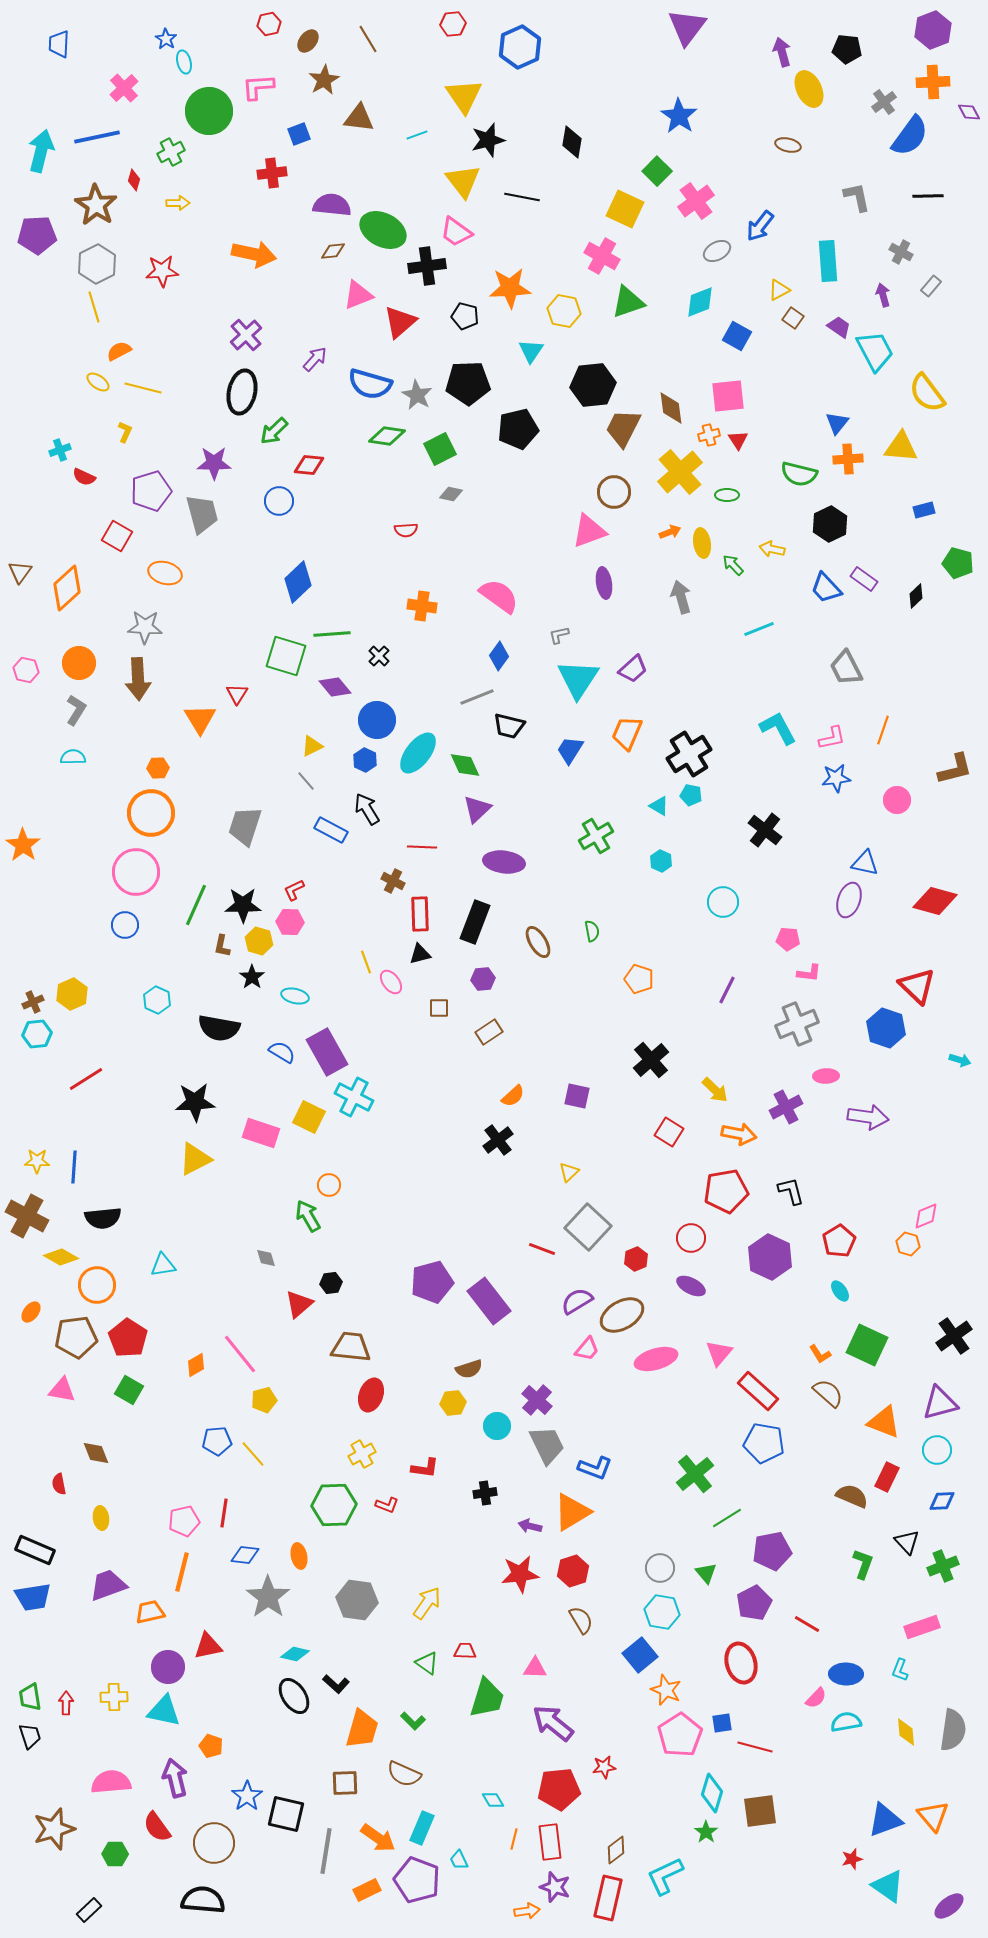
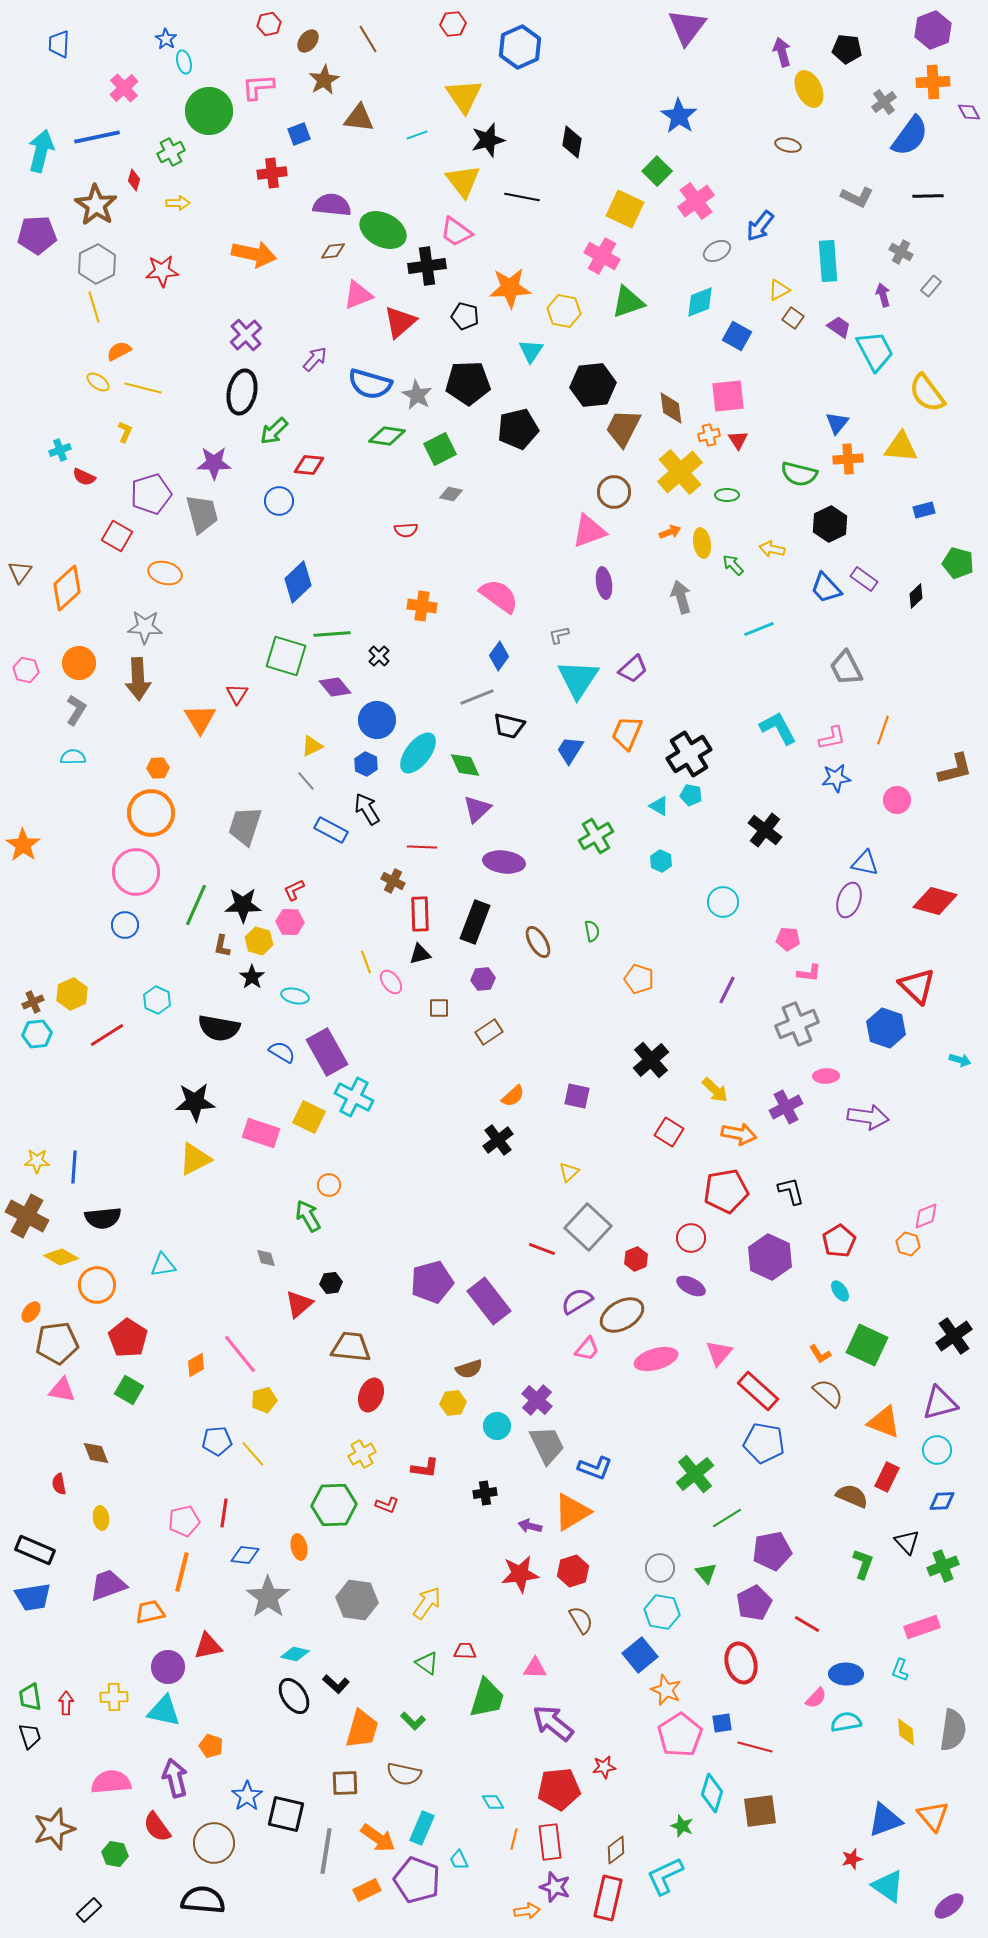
gray L-shape at (857, 197): rotated 128 degrees clockwise
purple pentagon at (151, 491): moved 3 px down
blue hexagon at (365, 760): moved 1 px right, 4 px down
red line at (86, 1079): moved 21 px right, 44 px up
brown pentagon at (76, 1337): moved 19 px left, 6 px down
orange ellipse at (299, 1556): moved 9 px up
brown semicircle at (404, 1774): rotated 12 degrees counterclockwise
cyan diamond at (493, 1800): moved 2 px down
green star at (706, 1832): moved 24 px left, 6 px up; rotated 15 degrees counterclockwise
green hexagon at (115, 1854): rotated 10 degrees clockwise
